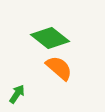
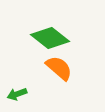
green arrow: rotated 144 degrees counterclockwise
